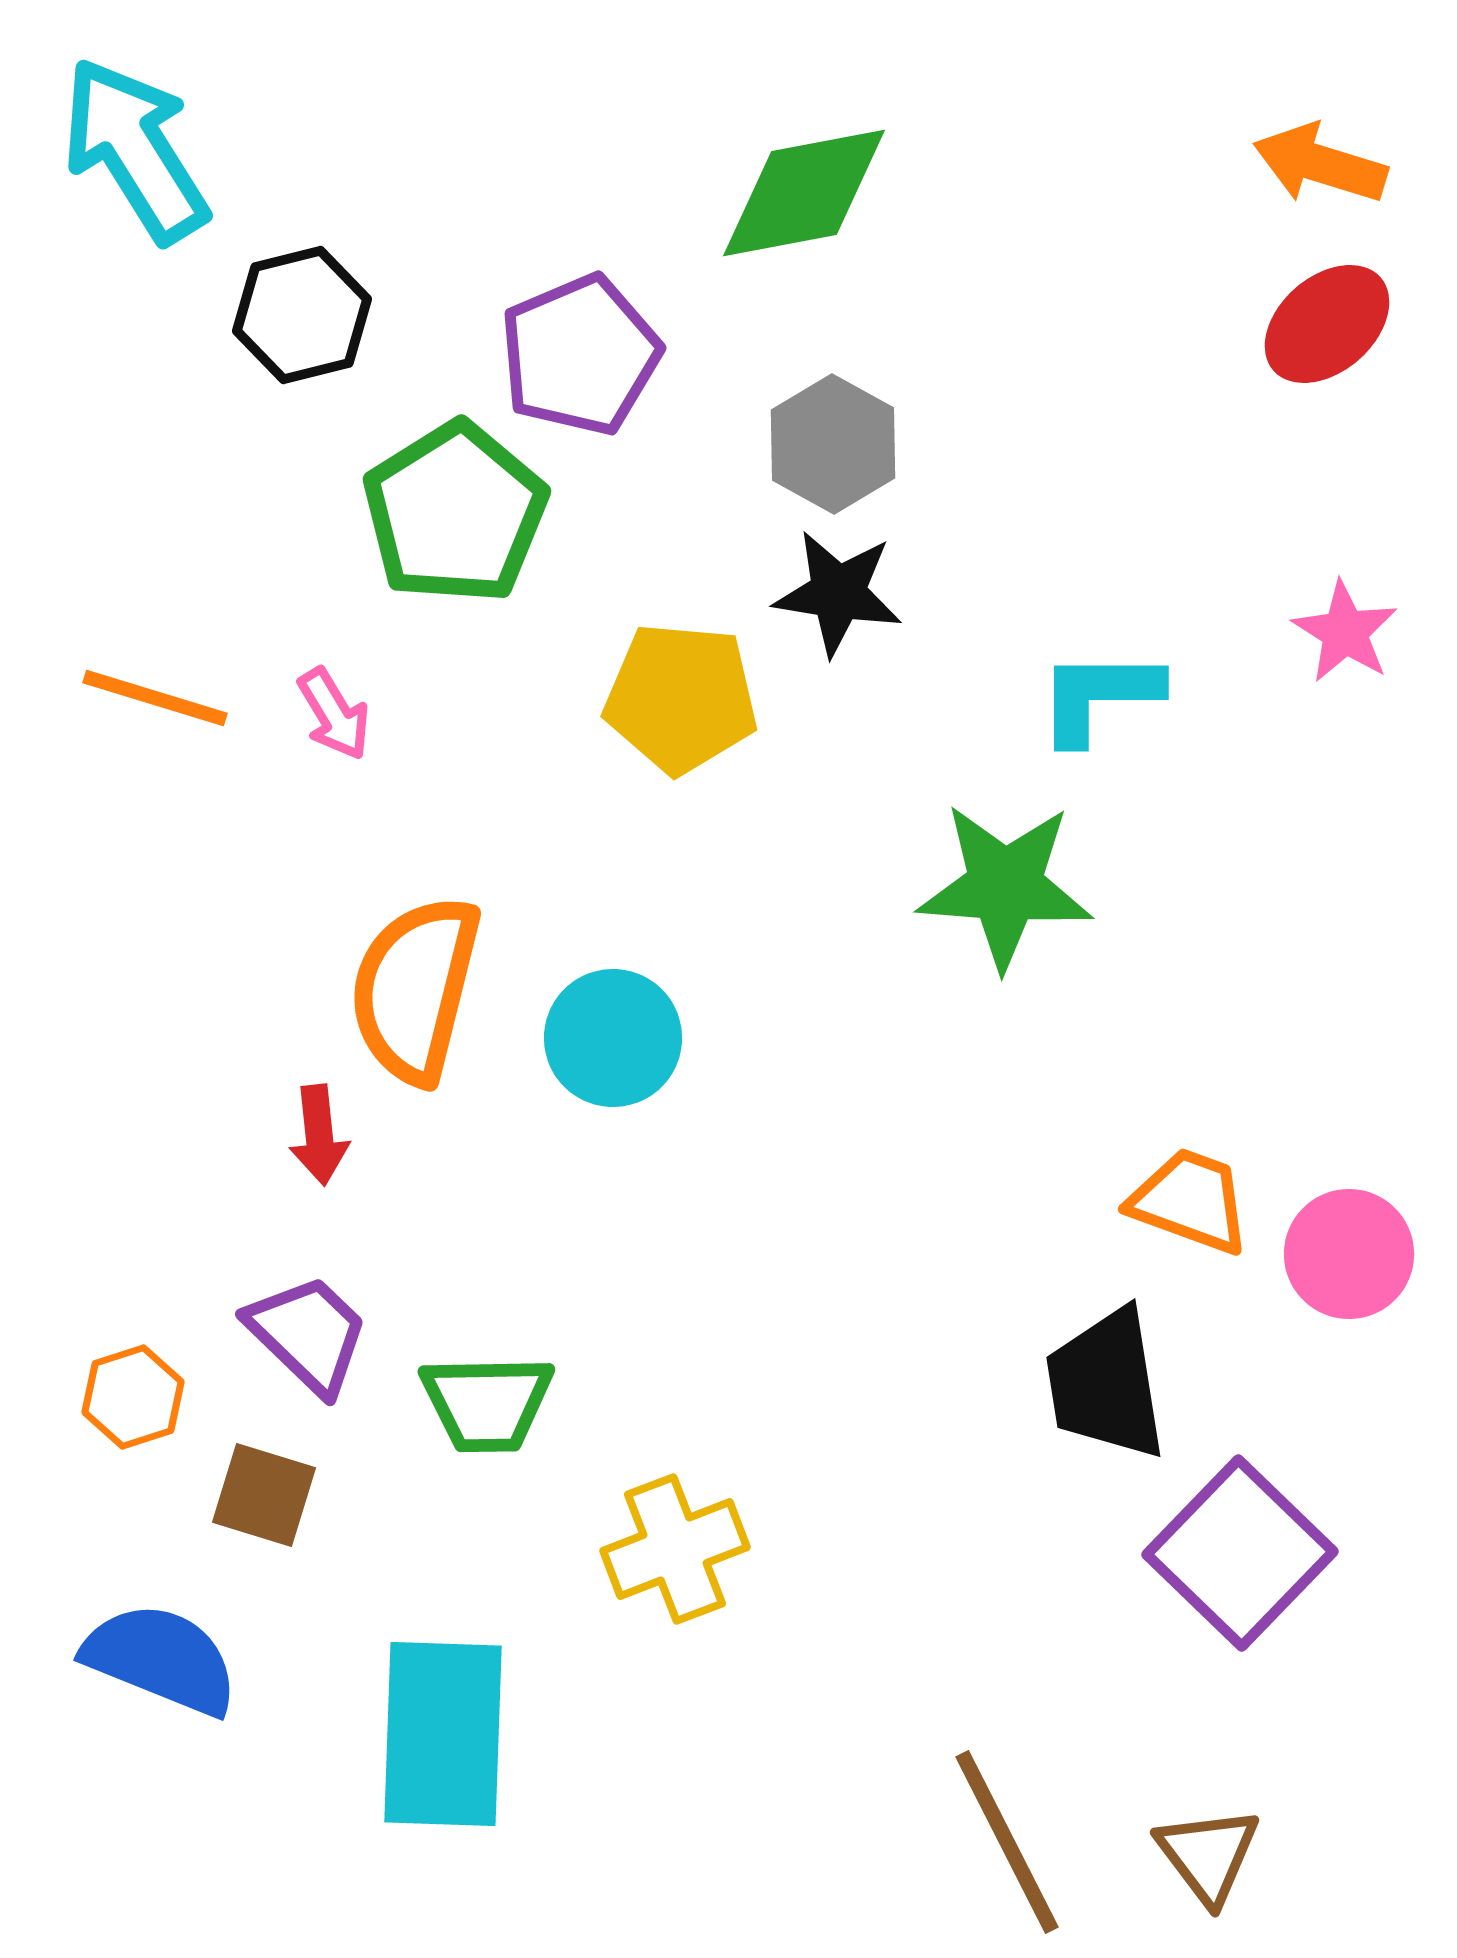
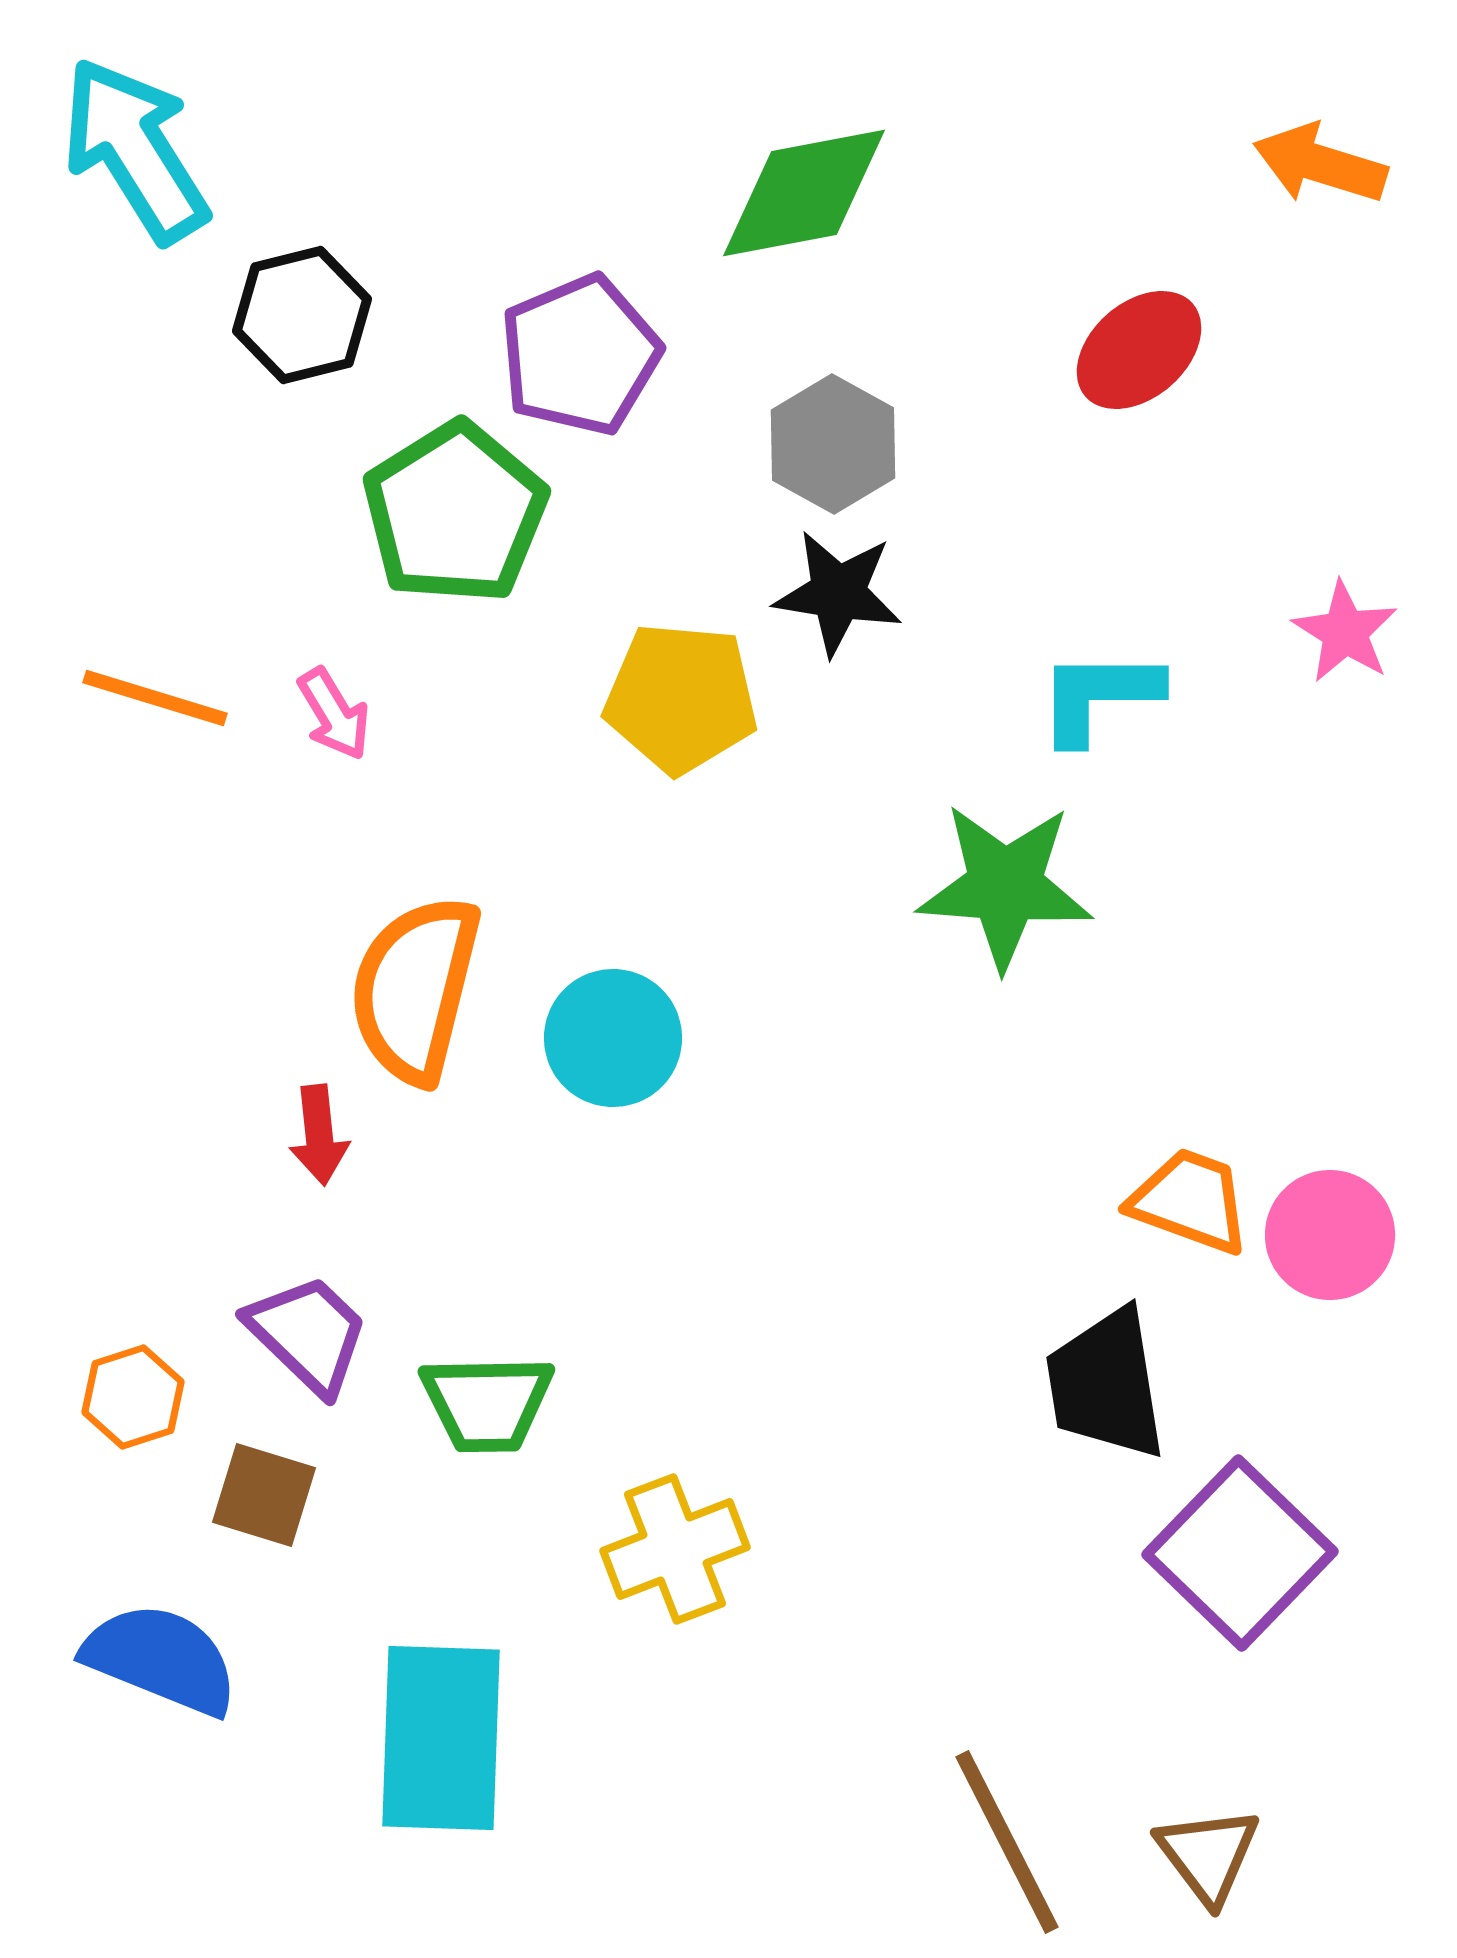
red ellipse: moved 188 px left, 26 px down
pink circle: moved 19 px left, 19 px up
cyan rectangle: moved 2 px left, 4 px down
